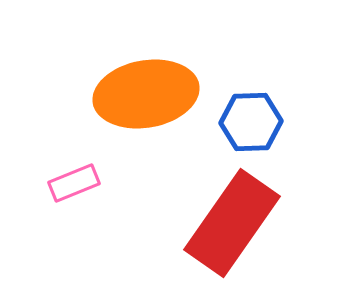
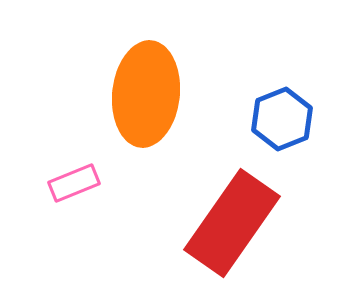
orange ellipse: rotated 74 degrees counterclockwise
blue hexagon: moved 31 px right, 3 px up; rotated 20 degrees counterclockwise
